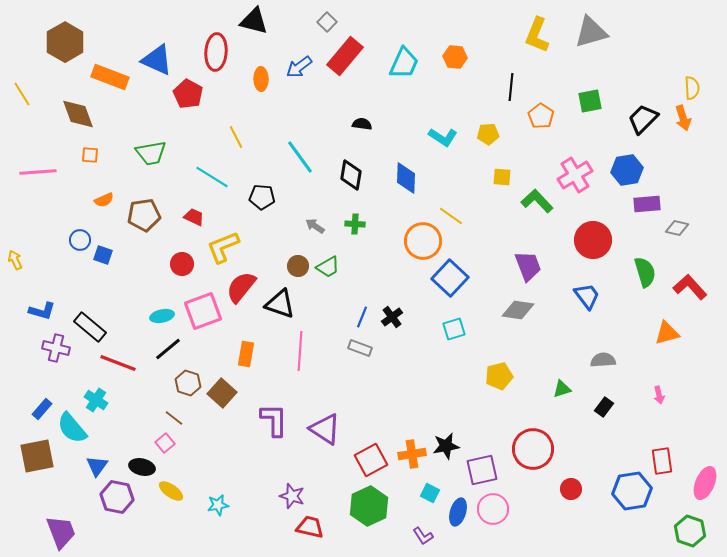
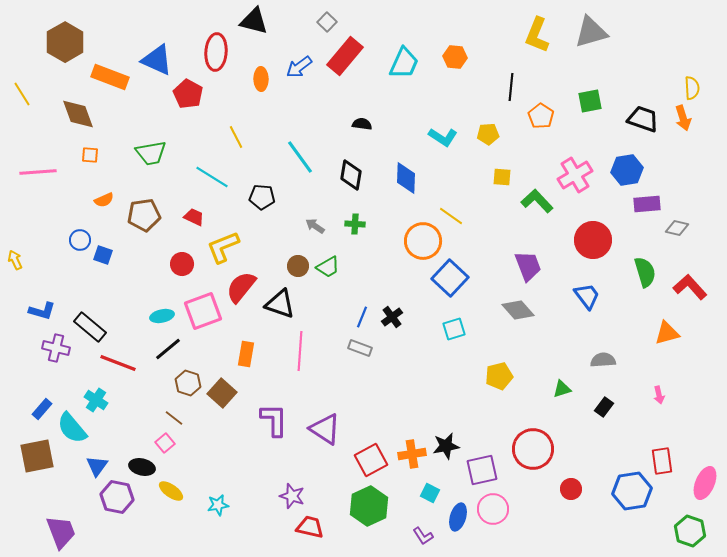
black trapezoid at (643, 119): rotated 64 degrees clockwise
gray diamond at (518, 310): rotated 40 degrees clockwise
blue ellipse at (458, 512): moved 5 px down
